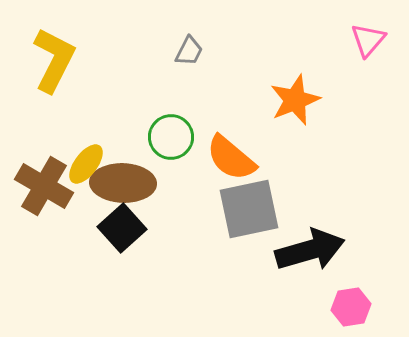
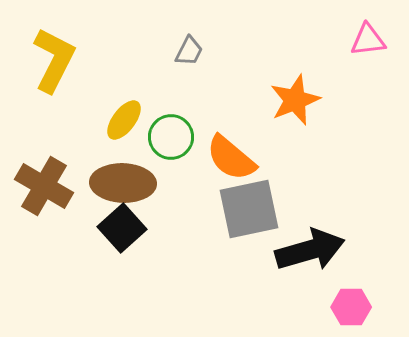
pink triangle: rotated 42 degrees clockwise
yellow ellipse: moved 38 px right, 44 px up
pink hexagon: rotated 9 degrees clockwise
